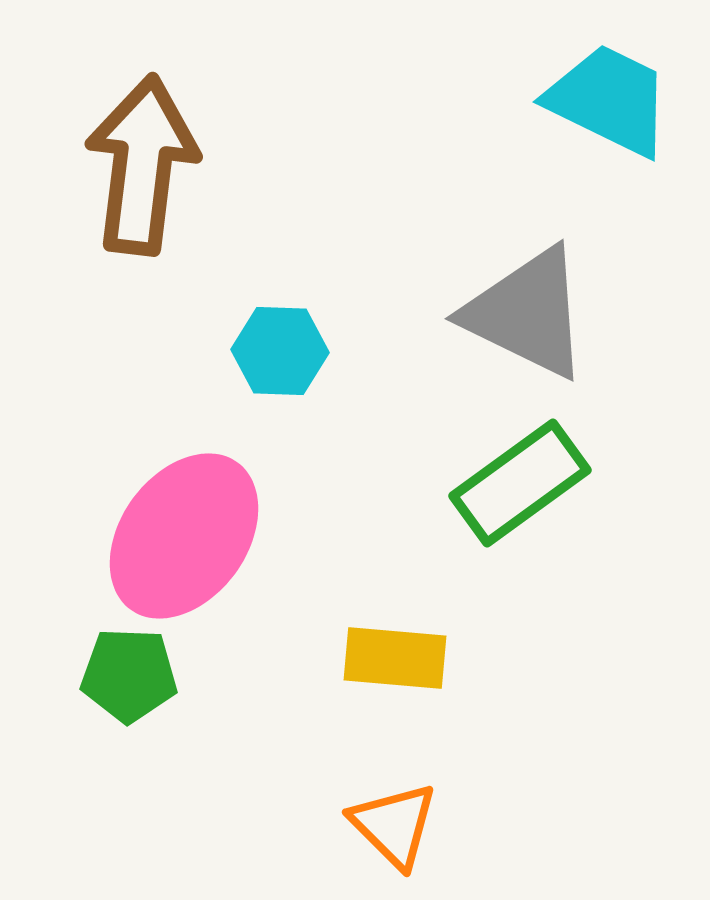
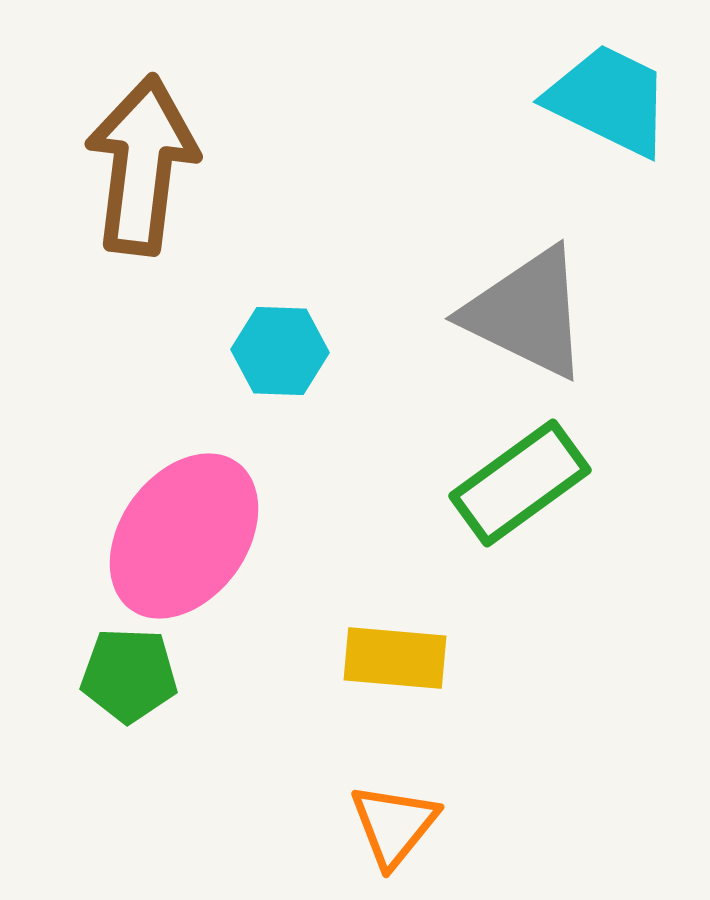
orange triangle: rotated 24 degrees clockwise
